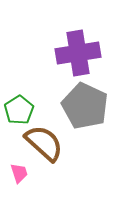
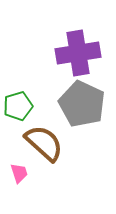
gray pentagon: moved 3 px left, 2 px up
green pentagon: moved 1 px left, 4 px up; rotated 16 degrees clockwise
